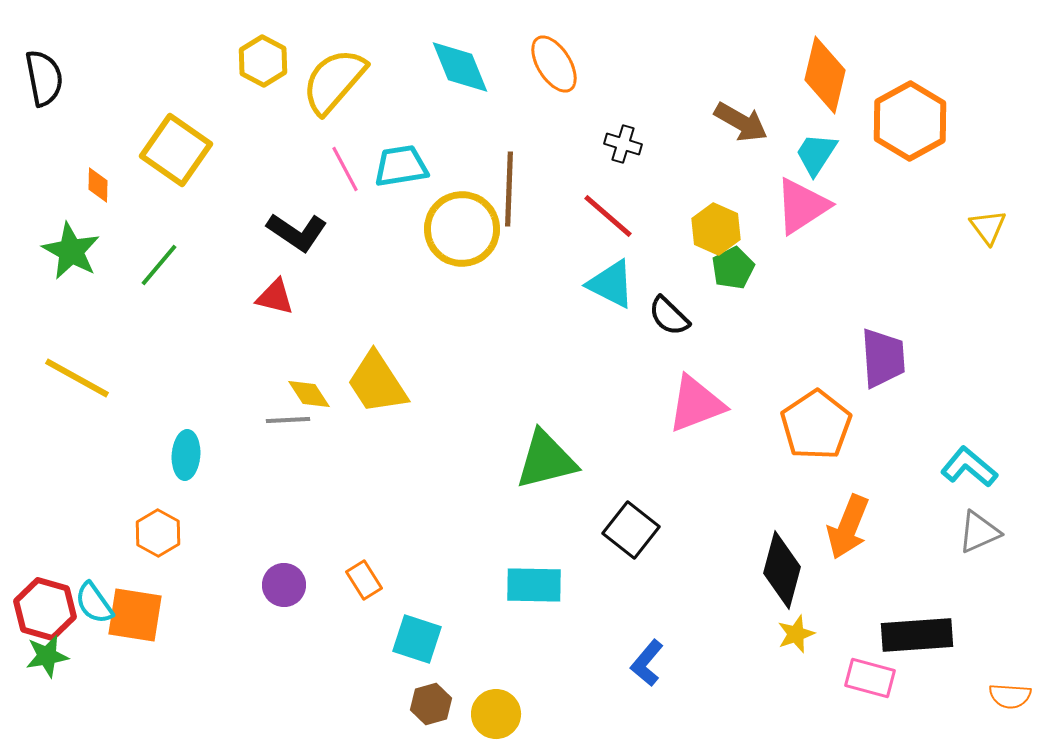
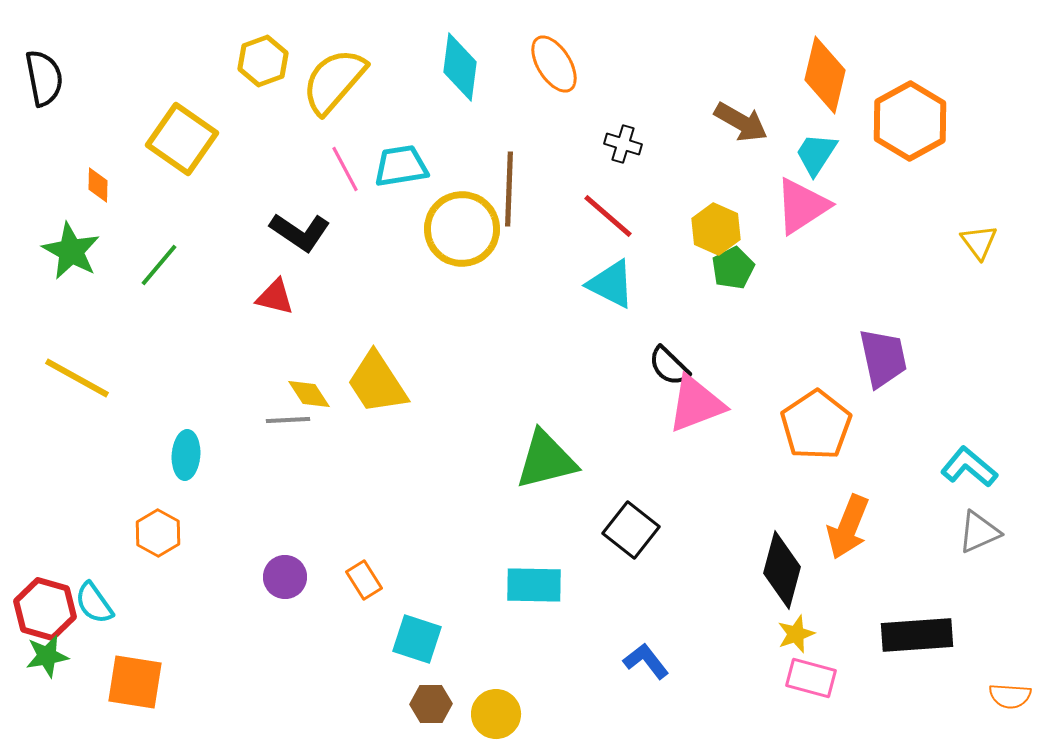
yellow hexagon at (263, 61): rotated 12 degrees clockwise
cyan diamond at (460, 67): rotated 30 degrees clockwise
yellow square at (176, 150): moved 6 px right, 11 px up
yellow triangle at (988, 227): moved 9 px left, 15 px down
black L-shape at (297, 232): moved 3 px right
black semicircle at (669, 316): moved 50 px down
purple trapezoid at (883, 358): rotated 8 degrees counterclockwise
purple circle at (284, 585): moved 1 px right, 8 px up
orange square at (135, 615): moved 67 px down
blue L-shape at (647, 663): moved 1 px left, 2 px up; rotated 102 degrees clockwise
pink rectangle at (870, 678): moved 59 px left
brown hexagon at (431, 704): rotated 15 degrees clockwise
